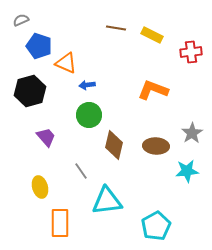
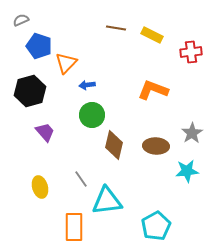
orange triangle: rotated 50 degrees clockwise
green circle: moved 3 px right
purple trapezoid: moved 1 px left, 5 px up
gray line: moved 8 px down
orange rectangle: moved 14 px right, 4 px down
